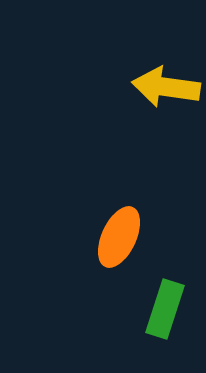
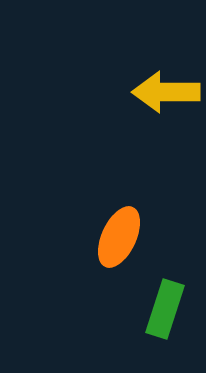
yellow arrow: moved 5 px down; rotated 8 degrees counterclockwise
